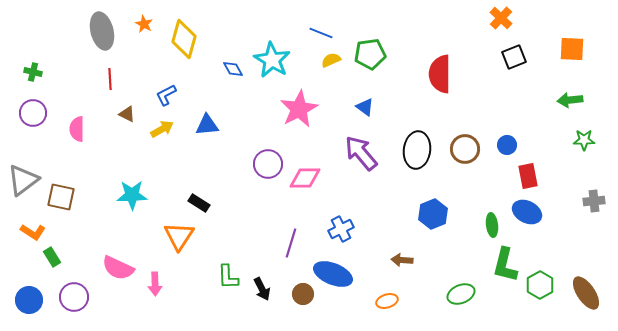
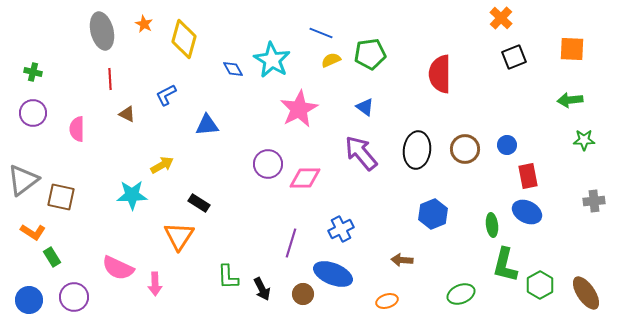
yellow arrow at (162, 129): moved 36 px down
